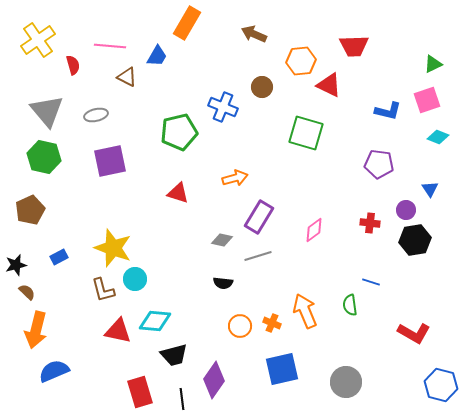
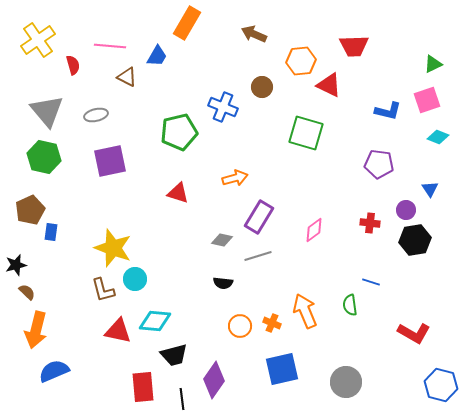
blue rectangle at (59, 257): moved 8 px left, 25 px up; rotated 54 degrees counterclockwise
red rectangle at (140, 392): moved 3 px right, 5 px up; rotated 12 degrees clockwise
